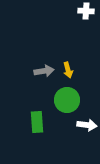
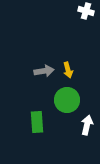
white cross: rotated 14 degrees clockwise
white arrow: rotated 84 degrees counterclockwise
